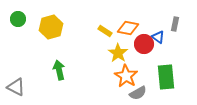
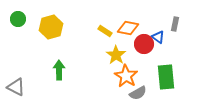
yellow star: moved 2 px left, 2 px down
green arrow: rotated 12 degrees clockwise
